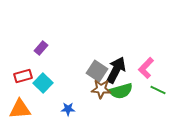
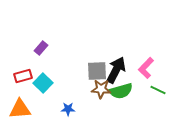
gray square: rotated 35 degrees counterclockwise
